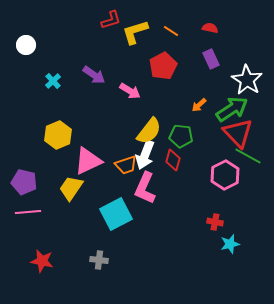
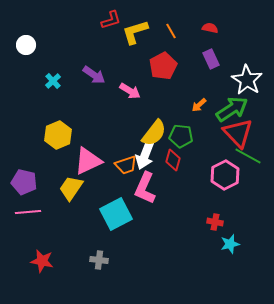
orange line: rotated 28 degrees clockwise
yellow semicircle: moved 5 px right, 2 px down
